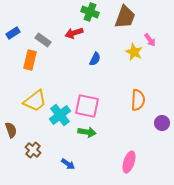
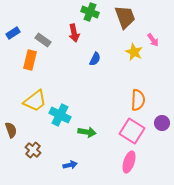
brown trapezoid: rotated 40 degrees counterclockwise
red arrow: rotated 84 degrees counterclockwise
pink arrow: moved 3 px right
pink square: moved 45 px right, 25 px down; rotated 20 degrees clockwise
cyan cross: rotated 25 degrees counterclockwise
blue arrow: moved 2 px right, 1 px down; rotated 48 degrees counterclockwise
